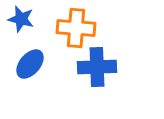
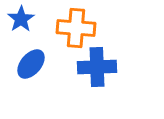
blue star: rotated 24 degrees clockwise
blue ellipse: moved 1 px right
